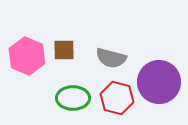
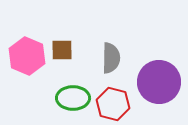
brown square: moved 2 px left
gray semicircle: rotated 104 degrees counterclockwise
red hexagon: moved 4 px left, 6 px down
